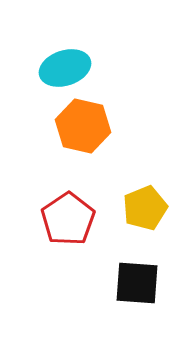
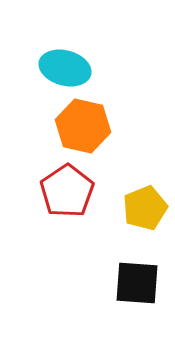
cyan ellipse: rotated 33 degrees clockwise
red pentagon: moved 1 px left, 28 px up
